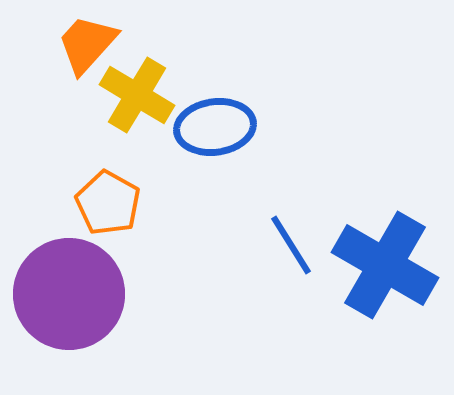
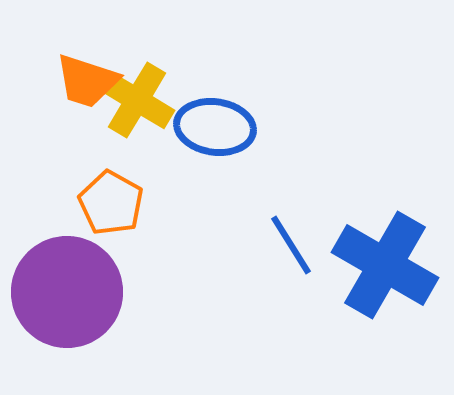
orange trapezoid: moved 37 px down; rotated 114 degrees counterclockwise
yellow cross: moved 5 px down
blue ellipse: rotated 16 degrees clockwise
orange pentagon: moved 3 px right
purple circle: moved 2 px left, 2 px up
